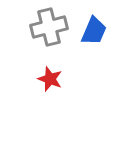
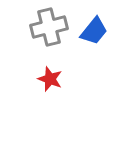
blue trapezoid: rotated 16 degrees clockwise
